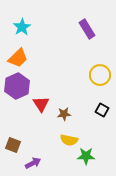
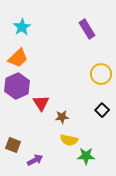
yellow circle: moved 1 px right, 1 px up
red triangle: moved 1 px up
black square: rotated 16 degrees clockwise
brown star: moved 2 px left, 3 px down
purple arrow: moved 2 px right, 3 px up
